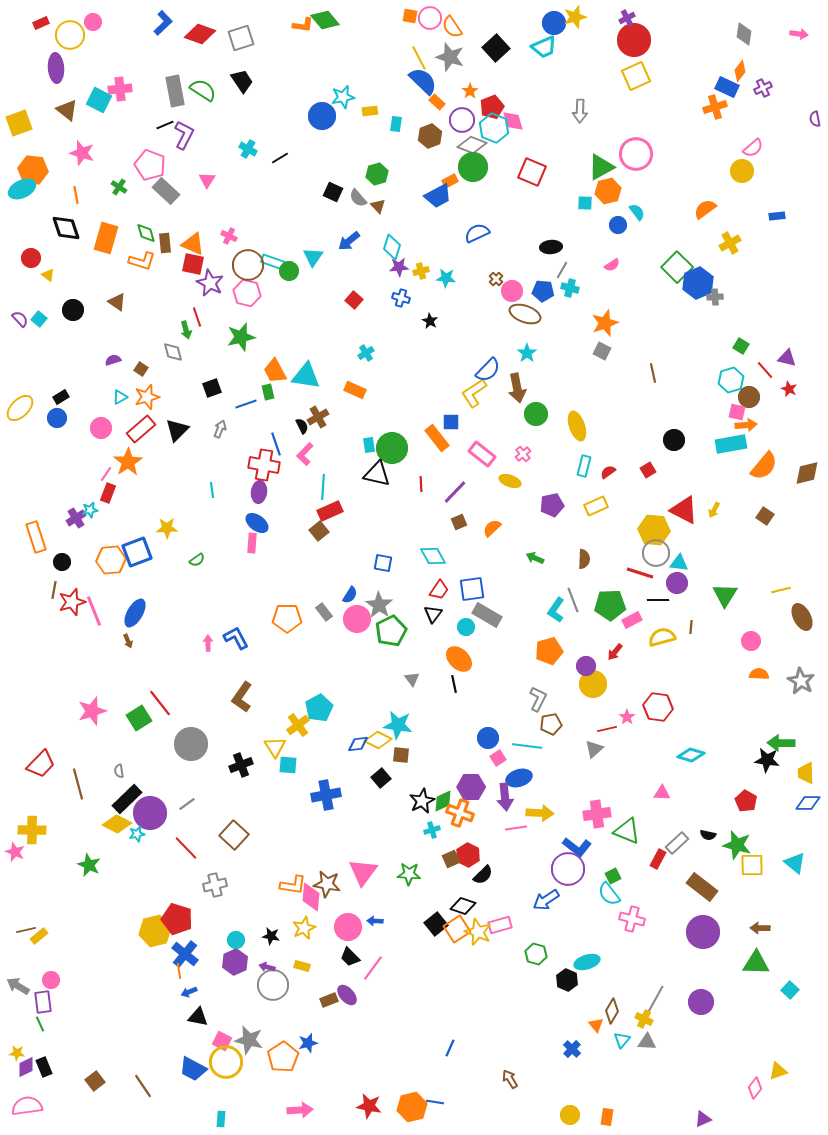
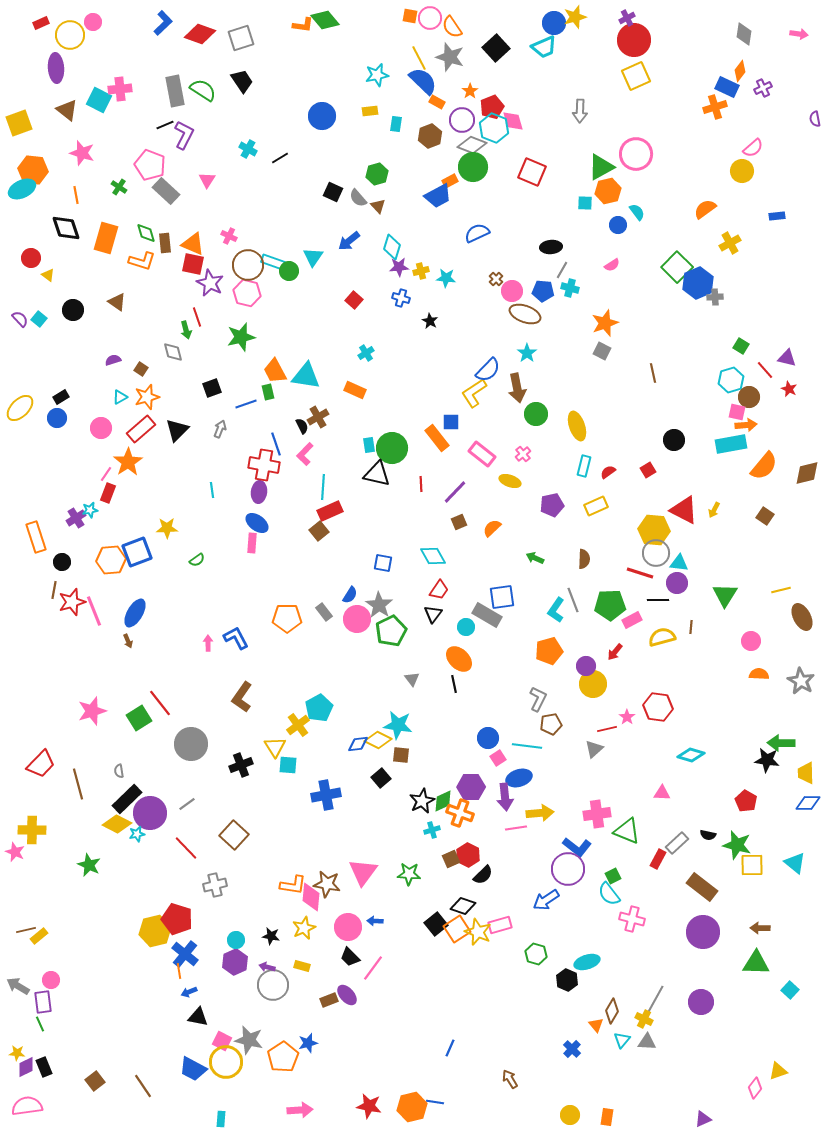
cyan star at (343, 97): moved 34 px right, 22 px up
orange rectangle at (437, 102): rotated 14 degrees counterclockwise
blue square at (472, 589): moved 30 px right, 8 px down
yellow arrow at (540, 813): rotated 8 degrees counterclockwise
